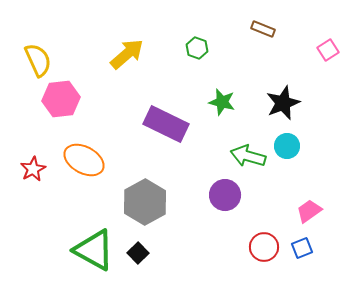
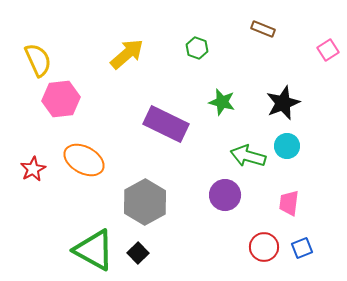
pink trapezoid: moved 20 px left, 8 px up; rotated 48 degrees counterclockwise
